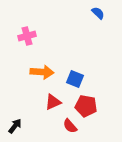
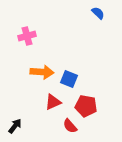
blue square: moved 6 px left
